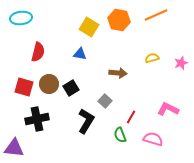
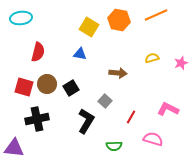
brown circle: moved 2 px left
green semicircle: moved 6 px left, 11 px down; rotated 70 degrees counterclockwise
